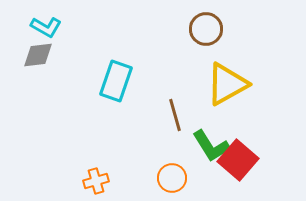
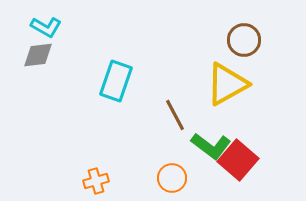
brown circle: moved 38 px right, 11 px down
brown line: rotated 12 degrees counterclockwise
green L-shape: rotated 21 degrees counterclockwise
